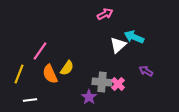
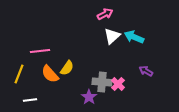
white triangle: moved 6 px left, 9 px up
pink line: rotated 48 degrees clockwise
orange semicircle: rotated 18 degrees counterclockwise
